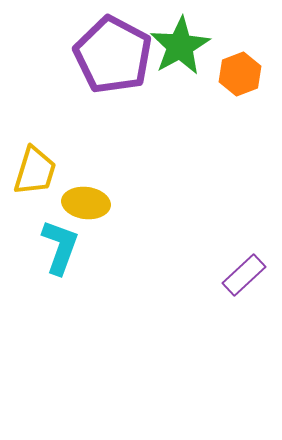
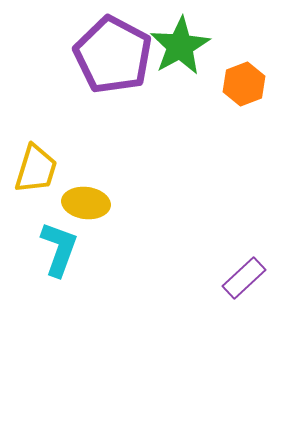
orange hexagon: moved 4 px right, 10 px down
yellow trapezoid: moved 1 px right, 2 px up
cyan L-shape: moved 1 px left, 2 px down
purple rectangle: moved 3 px down
